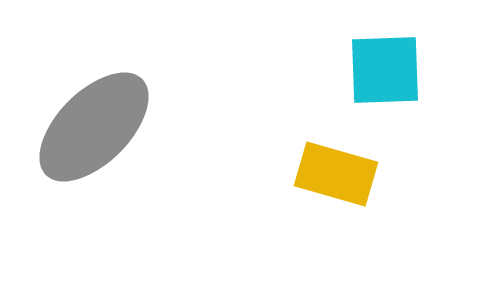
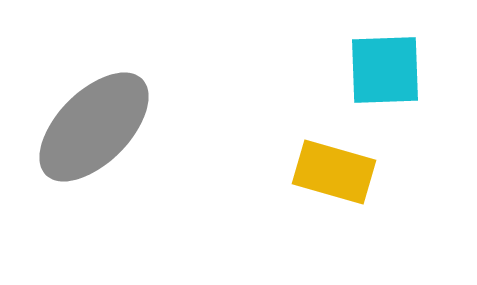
yellow rectangle: moved 2 px left, 2 px up
